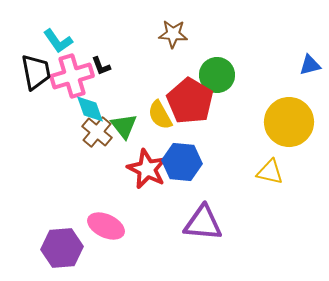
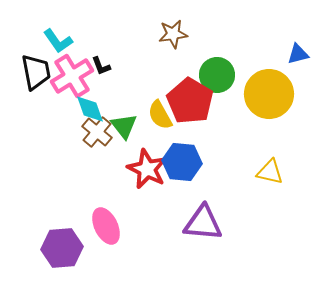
brown star: rotated 12 degrees counterclockwise
blue triangle: moved 12 px left, 11 px up
pink cross: rotated 15 degrees counterclockwise
yellow circle: moved 20 px left, 28 px up
pink ellipse: rotated 39 degrees clockwise
